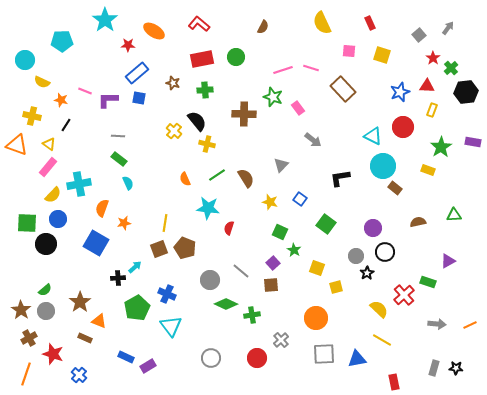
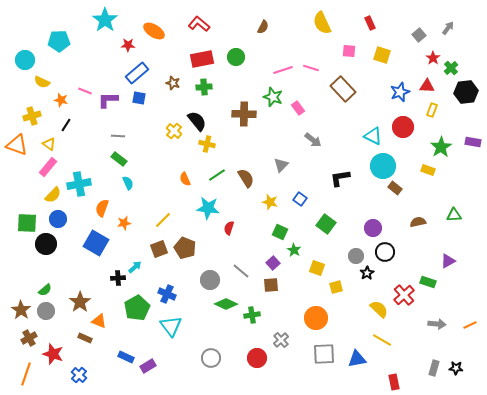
cyan pentagon at (62, 41): moved 3 px left
green cross at (205, 90): moved 1 px left, 3 px up
yellow cross at (32, 116): rotated 30 degrees counterclockwise
yellow line at (165, 223): moved 2 px left, 3 px up; rotated 36 degrees clockwise
